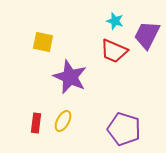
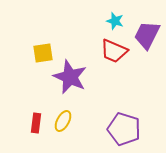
yellow square: moved 11 px down; rotated 20 degrees counterclockwise
